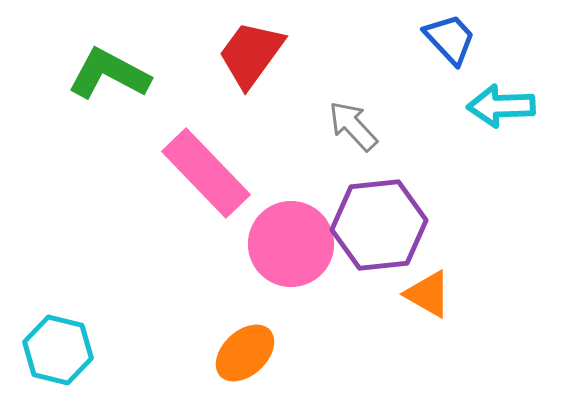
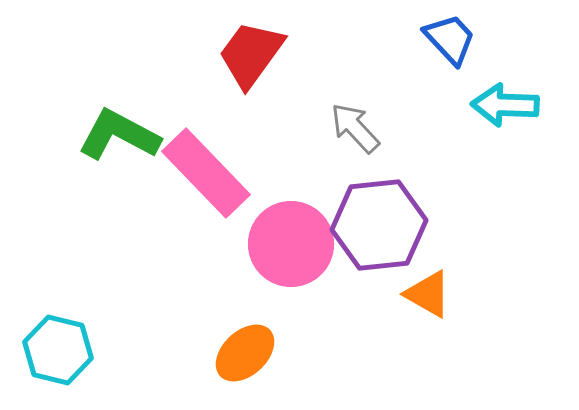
green L-shape: moved 10 px right, 61 px down
cyan arrow: moved 4 px right, 1 px up; rotated 4 degrees clockwise
gray arrow: moved 2 px right, 2 px down
